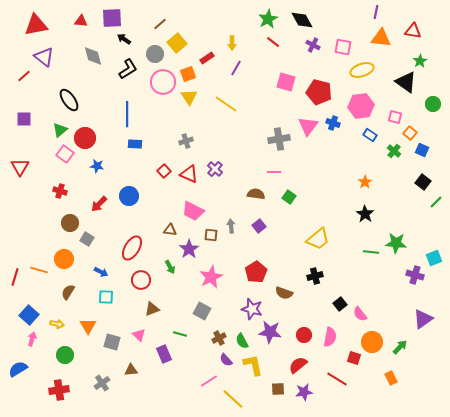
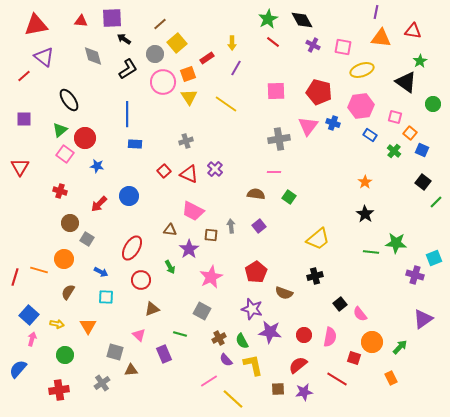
pink square at (286, 82): moved 10 px left, 9 px down; rotated 18 degrees counterclockwise
gray square at (112, 342): moved 3 px right, 10 px down
blue semicircle at (18, 369): rotated 18 degrees counterclockwise
